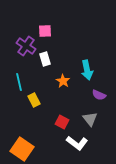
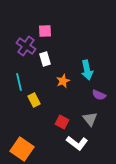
orange star: rotated 16 degrees clockwise
